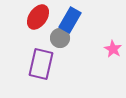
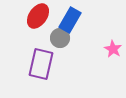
red ellipse: moved 1 px up
